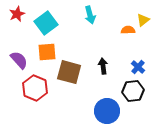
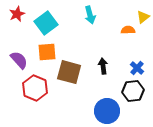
yellow triangle: moved 3 px up
blue cross: moved 1 px left, 1 px down
